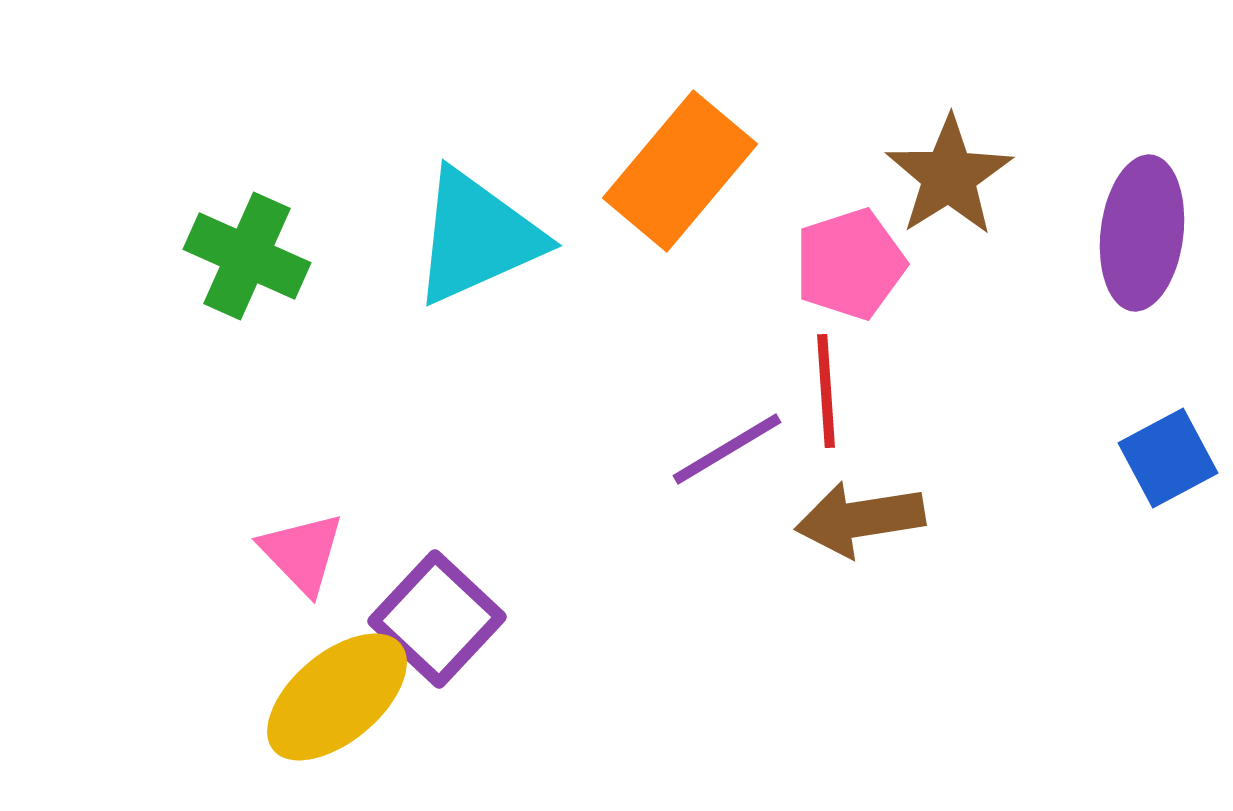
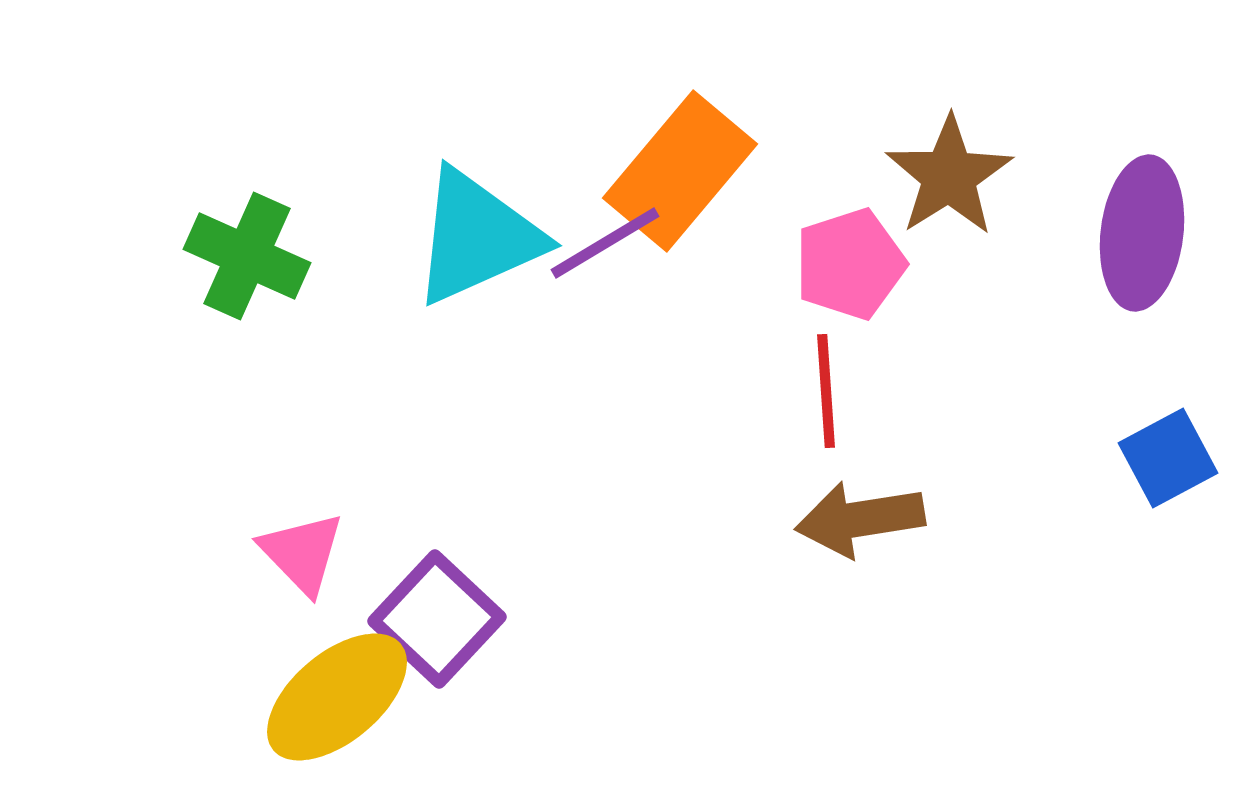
purple line: moved 122 px left, 206 px up
